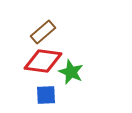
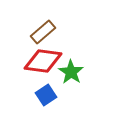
green star: rotated 10 degrees clockwise
blue square: rotated 30 degrees counterclockwise
